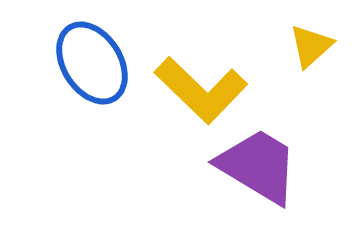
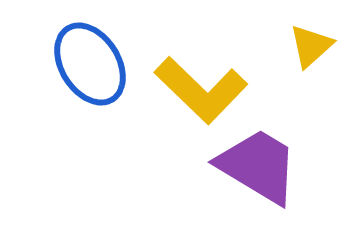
blue ellipse: moved 2 px left, 1 px down
